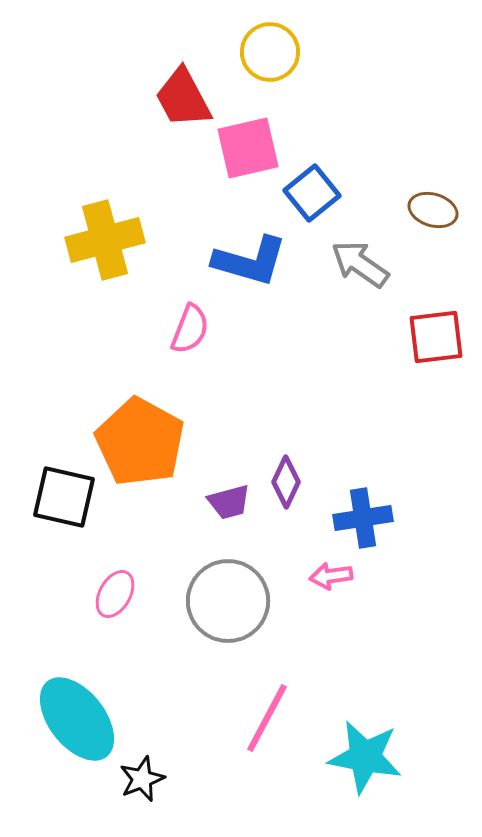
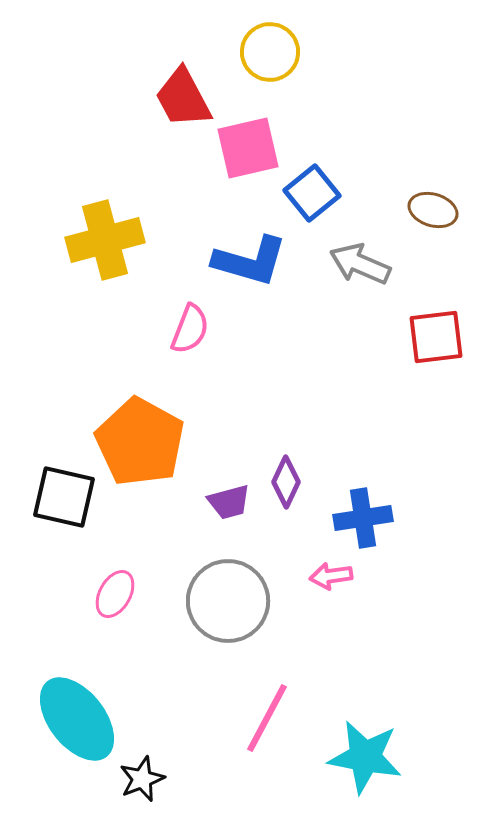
gray arrow: rotated 12 degrees counterclockwise
